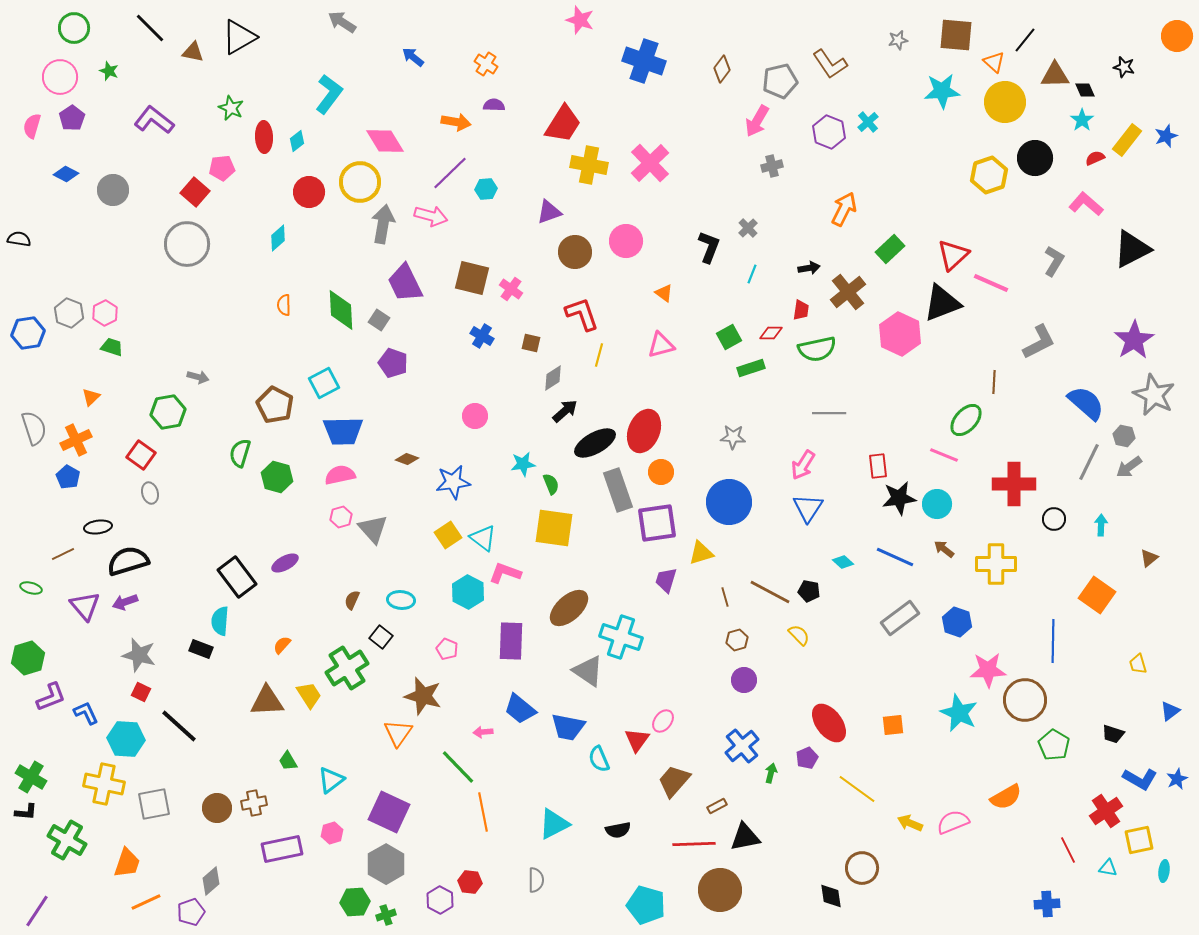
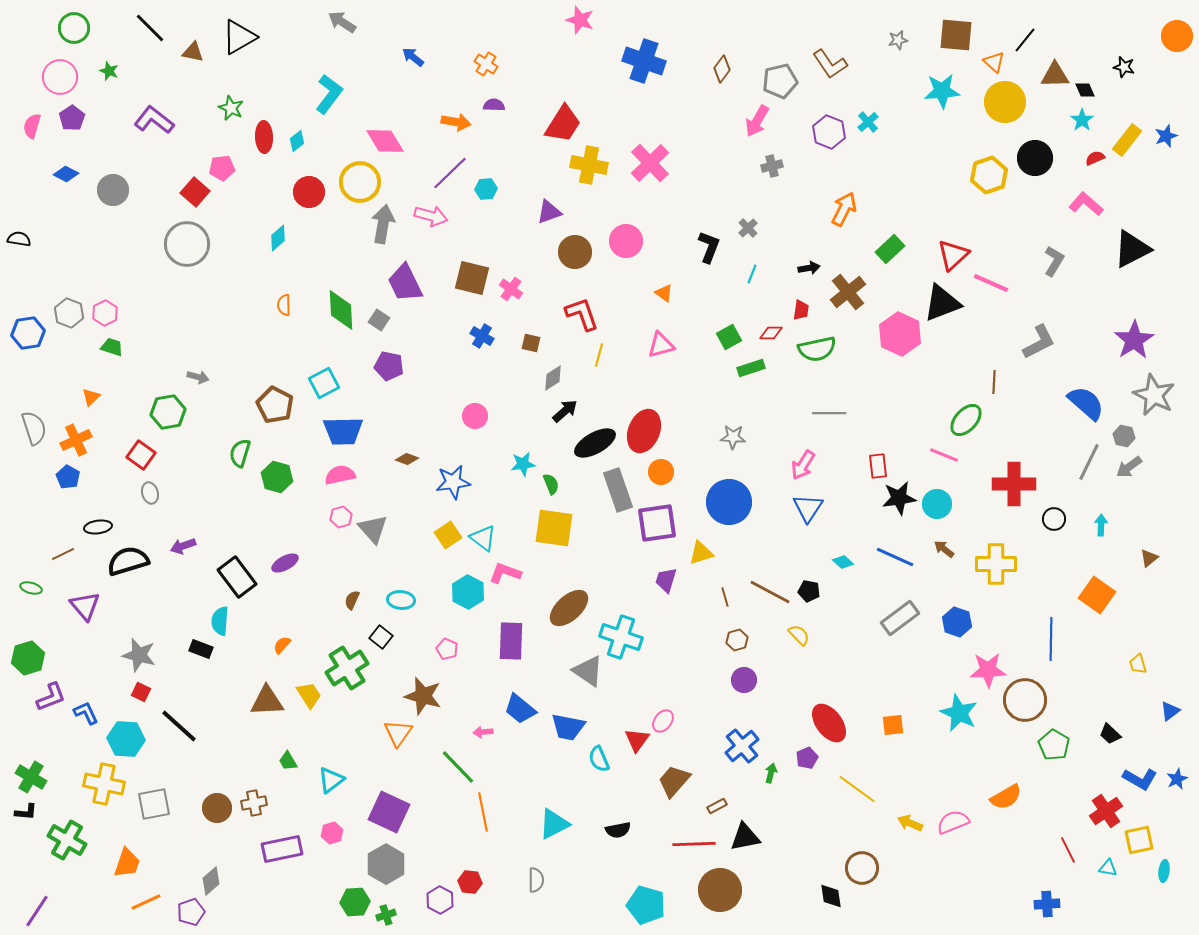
purple pentagon at (393, 363): moved 4 px left, 3 px down; rotated 8 degrees counterclockwise
purple arrow at (125, 602): moved 58 px right, 56 px up
blue line at (1053, 641): moved 2 px left, 2 px up
black trapezoid at (1113, 734): moved 3 px left; rotated 25 degrees clockwise
